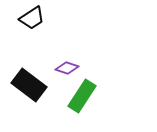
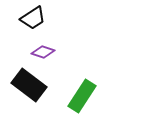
black trapezoid: moved 1 px right
purple diamond: moved 24 px left, 16 px up
